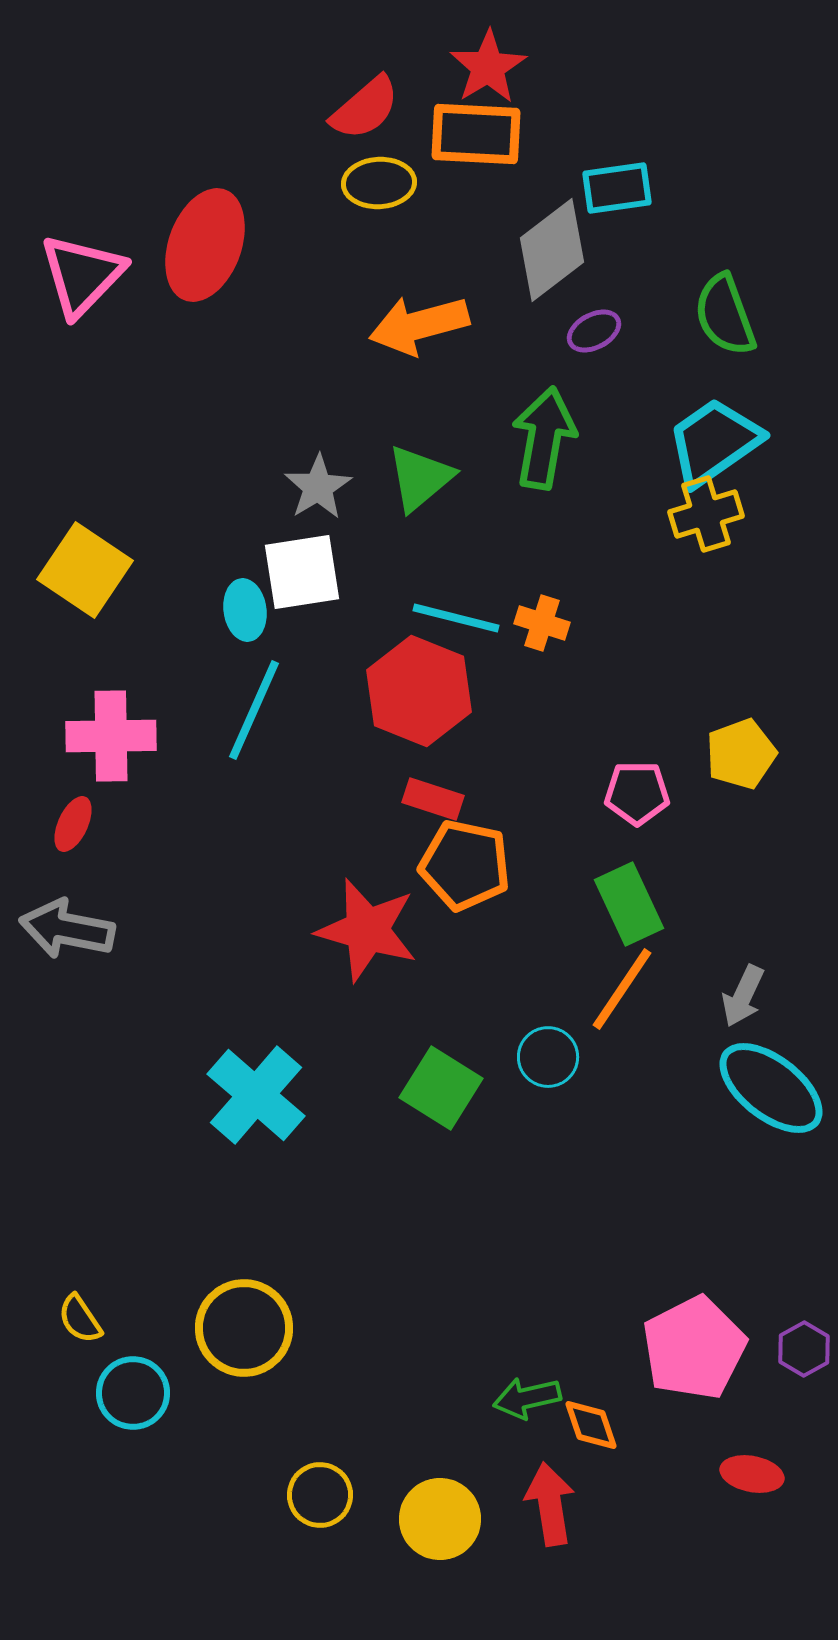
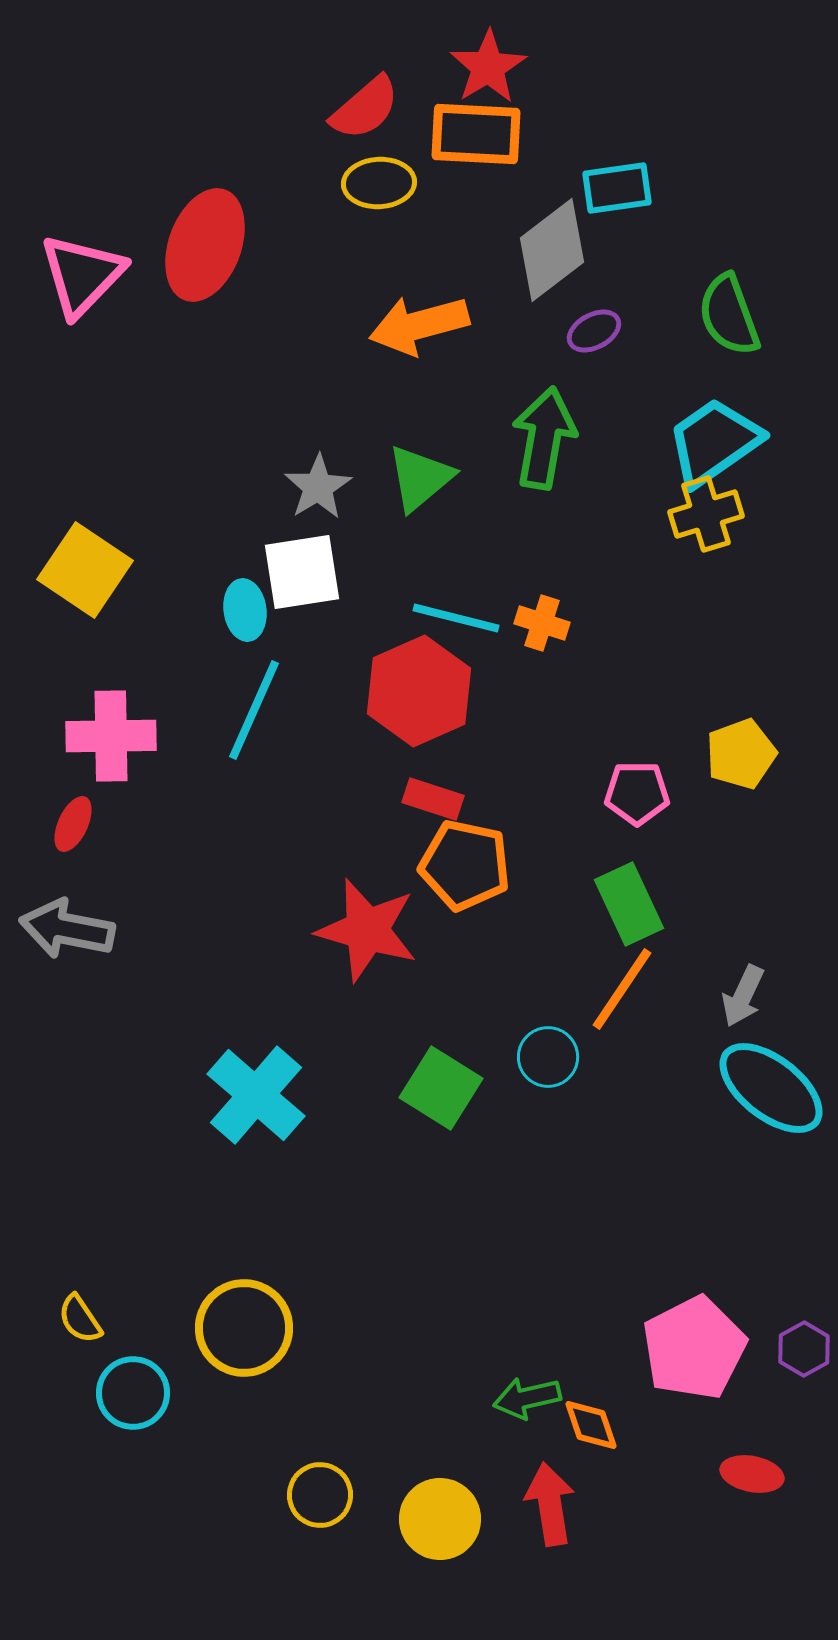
green semicircle at (725, 315): moved 4 px right
red hexagon at (419, 691): rotated 14 degrees clockwise
